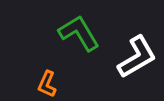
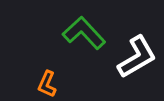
green L-shape: moved 5 px right; rotated 12 degrees counterclockwise
